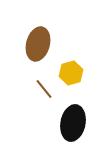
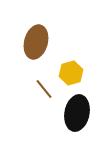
brown ellipse: moved 2 px left, 2 px up
black ellipse: moved 4 px right, 10 px up
